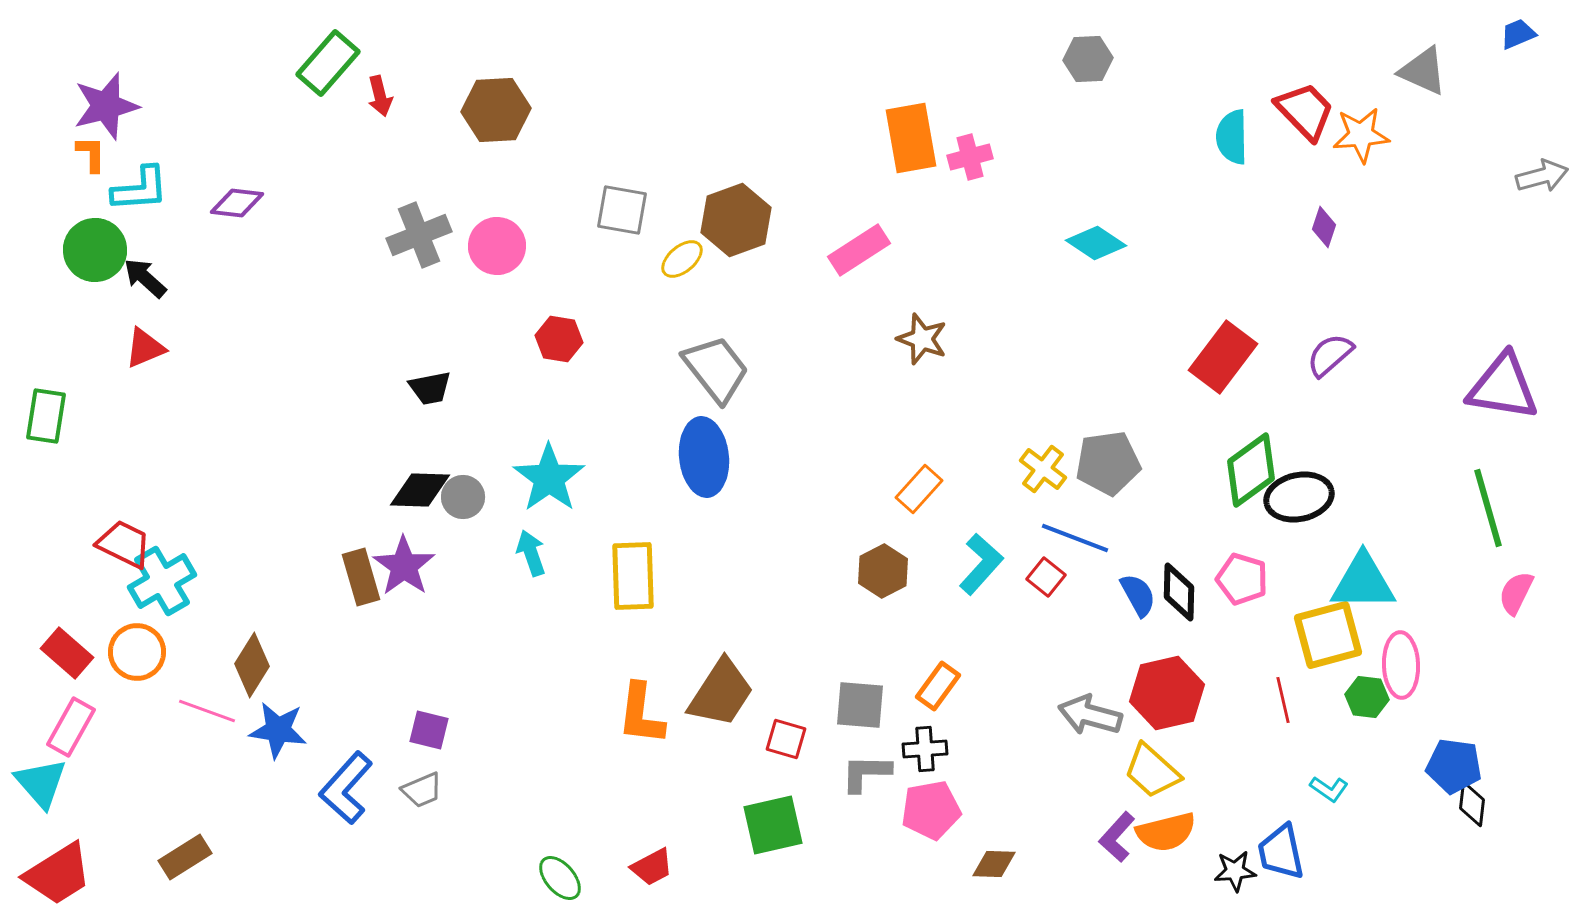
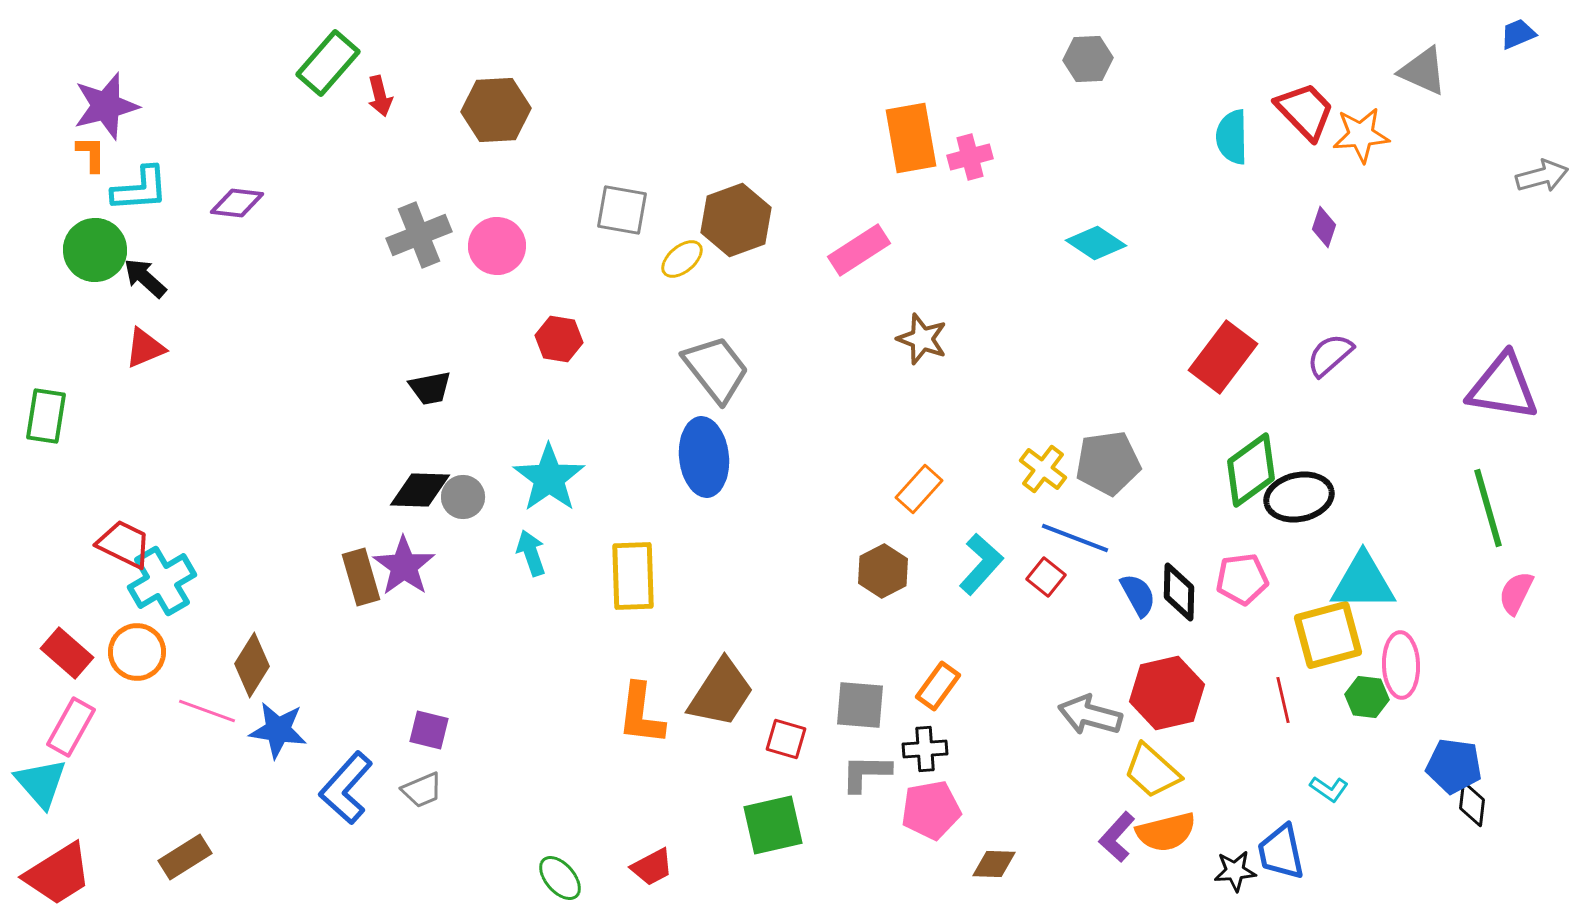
pink pentagon at (1242, 579): rotated 24 degrees counterclockwise
